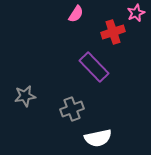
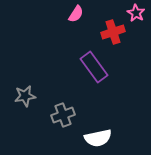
pink star: rotated 18 degrees counterclockwise
purple rectangle: rotated 8 degrees clockwise
gray cross: moved 9 px left, 6 px down
